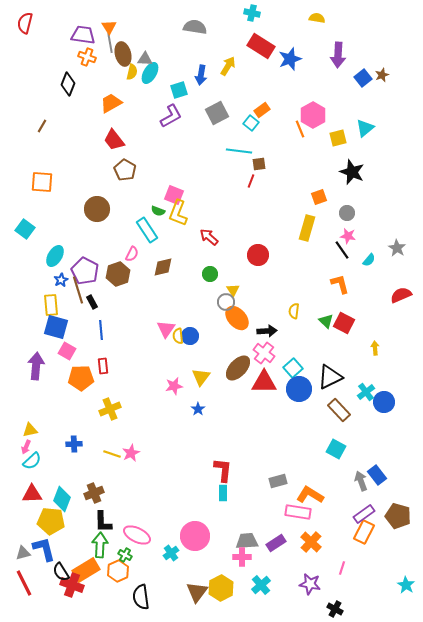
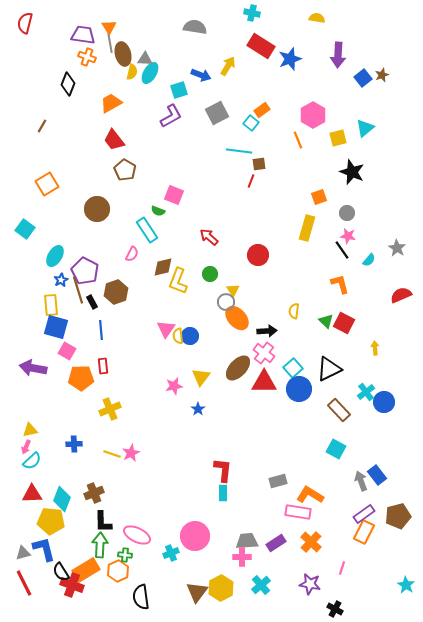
blue arrow at (201, 75): rotated 78 degrees counterclockwise
orange line at (300, 129): moved 2 px left, 11 px down
orange square at (42, 182): moved 5 px right, 2 px down; rotated 35 degrees counterclockwise
yellow L-shape at (178, 213): moved 68 px down
brown hexagon at (118, 274): moved 2 px left, 18 px down
purple arrow at (36, 366): moved 3 px left, 2 px down; rotated 84 degrees counterclockwise
black triangle at (330, 377): moved 1 px left, 8 px up
brown pentagon at (398, 516): rotated 30 degrees counterclockwise
cyan cross at (171, 553): rotated 14 degrees clockwise
green cross at (125, 555): rotated 24 degrees counterclockwise
